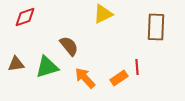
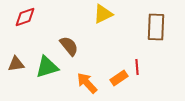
orange arrow: moved 2 px right, 5 px down
